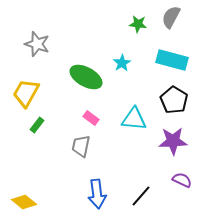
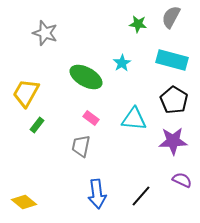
gray star: moved 8 px right, 11 px up
